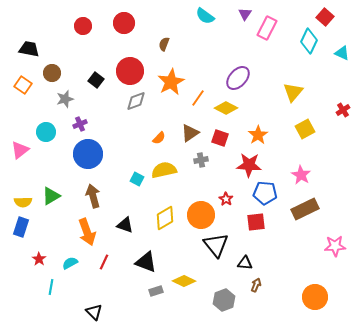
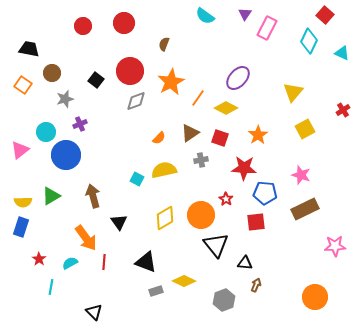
red square at (325, 17): moved 2 px up
blue circle at (88, 154): moved 22 px left, 1 px down
red star at (249, 165): moved 5 px left, 3 px down
pink star at (301, 175): rotated 12 degrees counterclockwise
black triangle at (125, 225): moved 6 px left, 3 px up; rotated 36 degrees clockwise
orange arrow at (87, 232): moved 1 px left, 6 px down; rotated 16 degrees counterclockwise
red line at (104, 262): rotated 21 degrees counterclockwise
